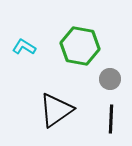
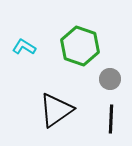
green hexagon: rotated 9 degrees clockwise
